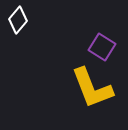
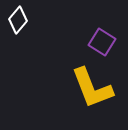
purple square: moved 5 px up
